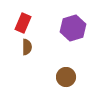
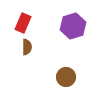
purple hexagon: moved 2 px up
